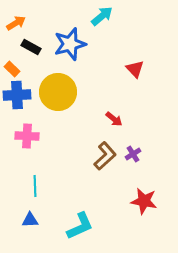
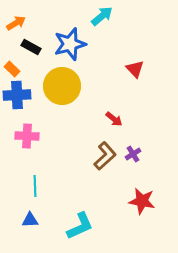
yellow circle: moved 4 px right, 6 px up
red star: moved 2 px left
